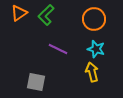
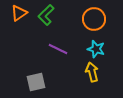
gray square: rotated 24 degrees counterclockwise
